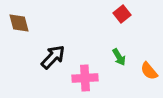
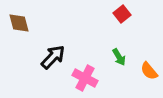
pink cross: rotated 30 degrees clockwise
